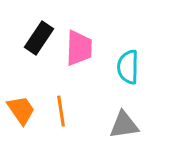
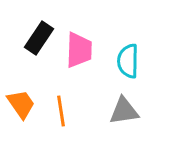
pink trapezoid: moved 2 px down
cyan semicircle: moved 6 px up
orange trapezoid: moved 6 px up
gray triangle: moved 14 px up
